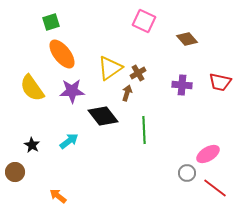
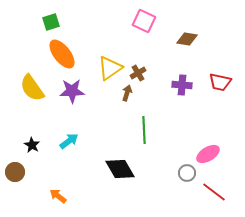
brown diamond: rotated 40 degrees counterclockwise
black diamond: moved 17 px right, 53 px down; rotated 8 degrees clockwise
red line: moved 1 px left, 4 px down
